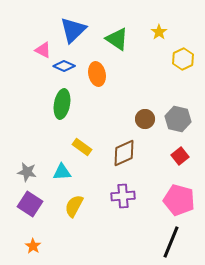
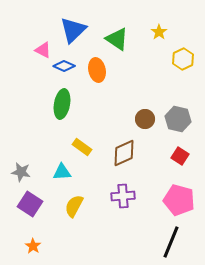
orange ellipse: moved 4 px up
red square: rotated 18 degrees counterclockwise
gray star: moved 6 px left
